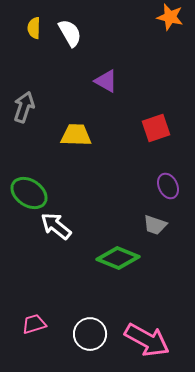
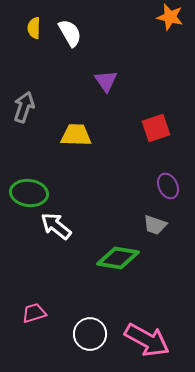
purple triangle: rotated 25 degrees clockwise
green ellipse: rotated 27 degrees counterclockwise
green diamond: rotated 12 degrees counterclockwise
pink trapezoid: moved 11 px up
